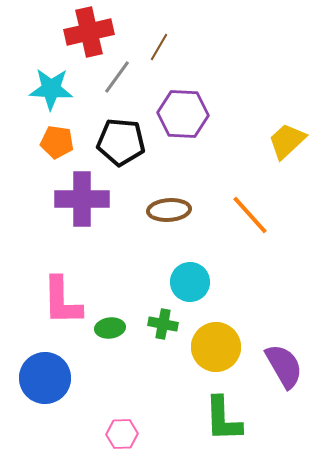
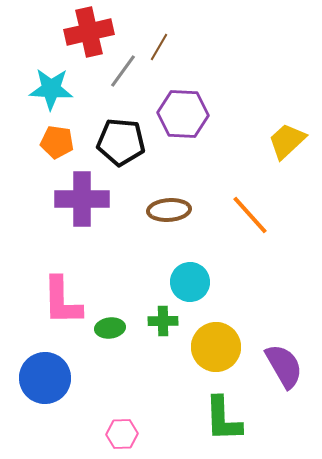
gray line: moved 6 px right, 6 px up
green cross: moved 3 px up; rotated 12 degrees counterclockwise
